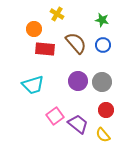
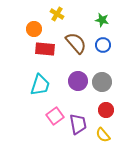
cyan trapezoid: moved 7 px right; rotated 55 degrees counterclockwise
purple trapezoid: rotated 40 degrees clockwise
